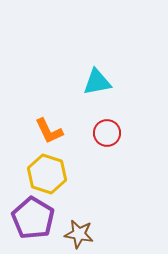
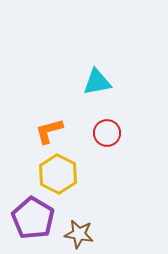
orange L-shape: rotated 100 degrees clockwise
yellow hexagon: moved 11 px right; rotated 9 degrees clockwise
